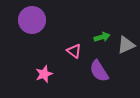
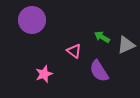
green arrow: rotated 133 degrees counterclockwise
